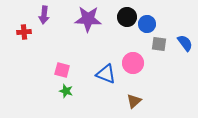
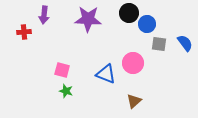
black circle: moved 2 px right, 4 px up
